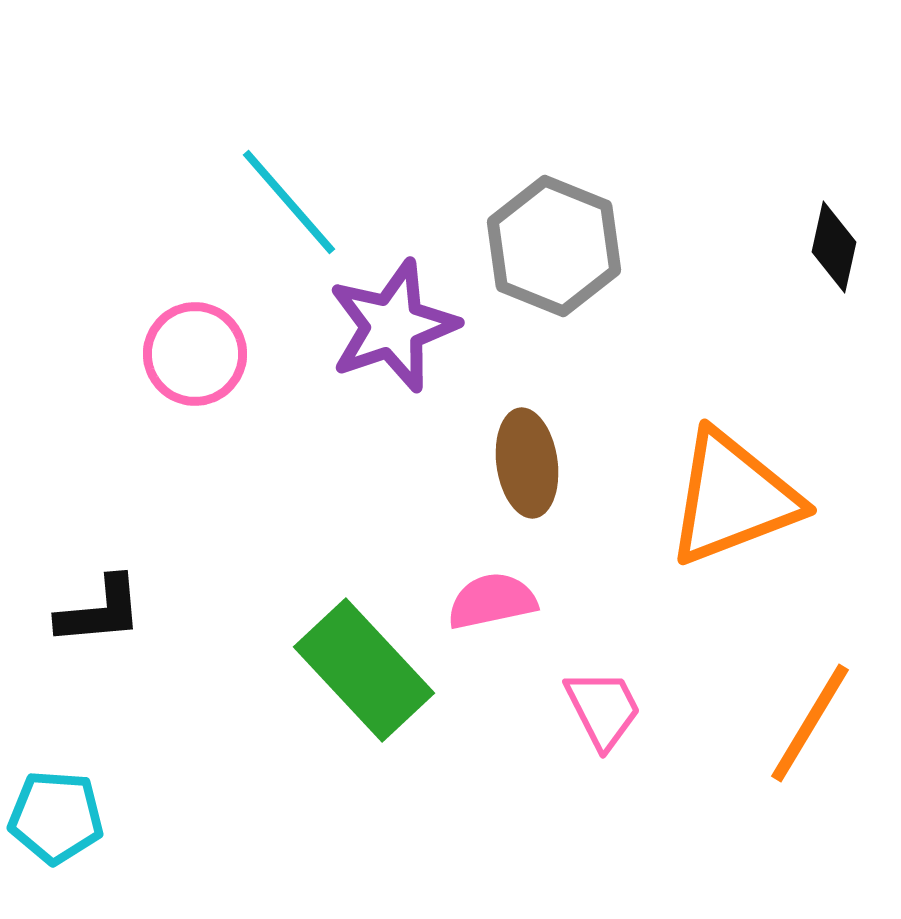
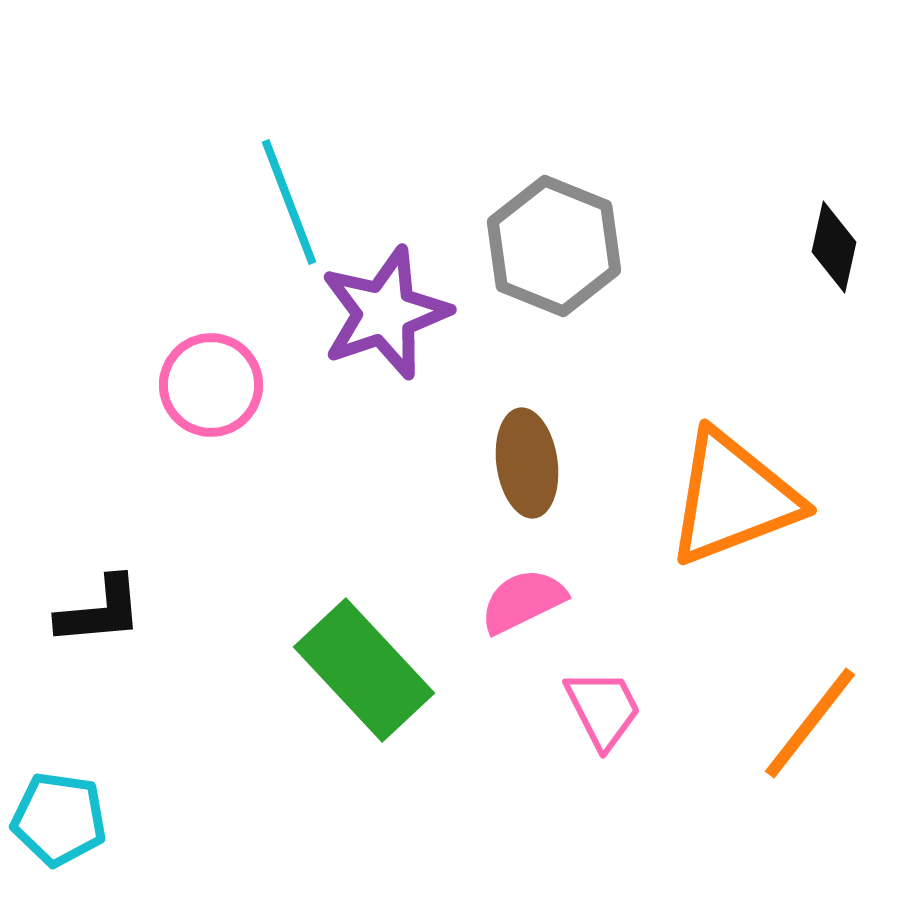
cyan line: rotated 20 degrees clockwise
purple star: moved 8 px left, 13 px up
pink circle: moved 16 px right, 31 px down
pink semicircle: moved 31 px right; rotated 14 degrees counterclockwise
orange line: rotated 7 degrees clockwise
cyan pentagon: moved 3 px right, 2 px down; rotated 4 degrees clockwise
